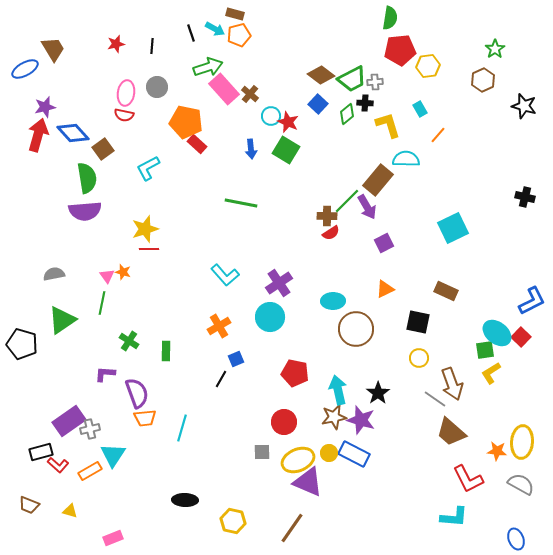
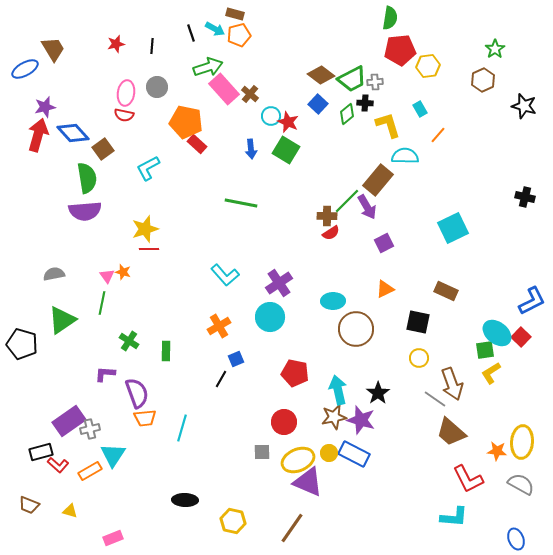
cyan semicircle at (406, 159): moved 1 px left, 3 px up
